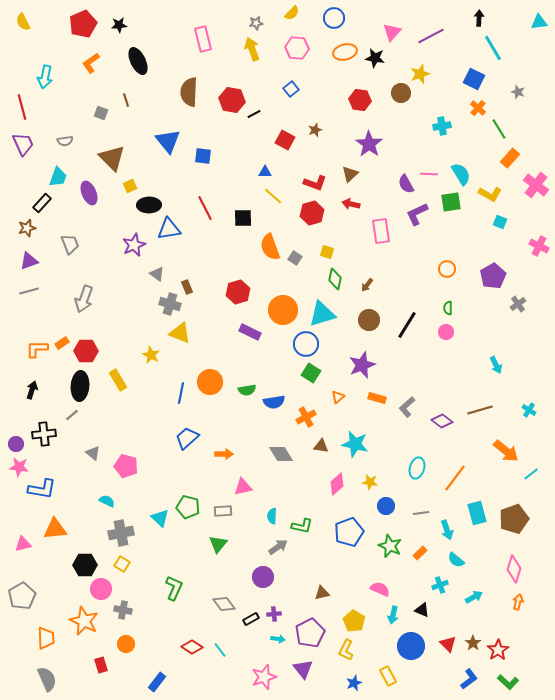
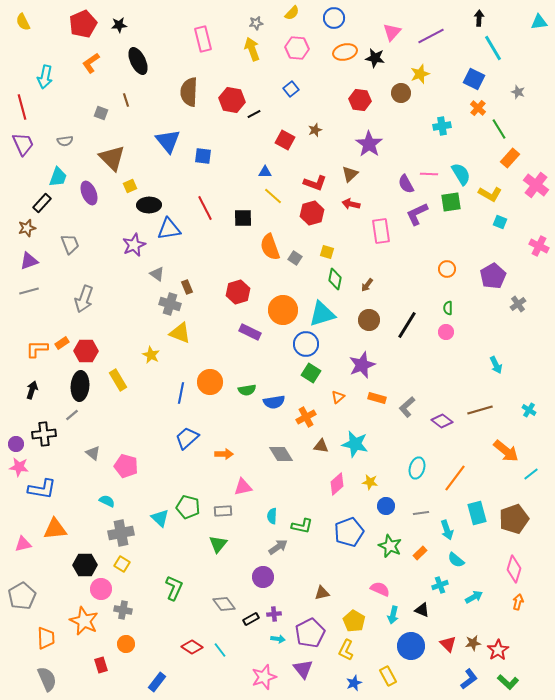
brown star at (473, 643): rotated 28 degrees clockwise
